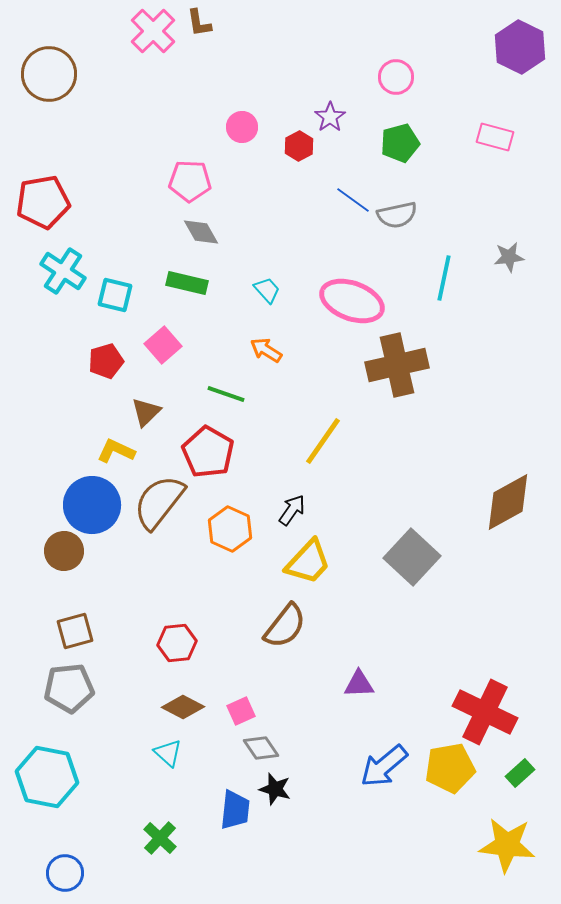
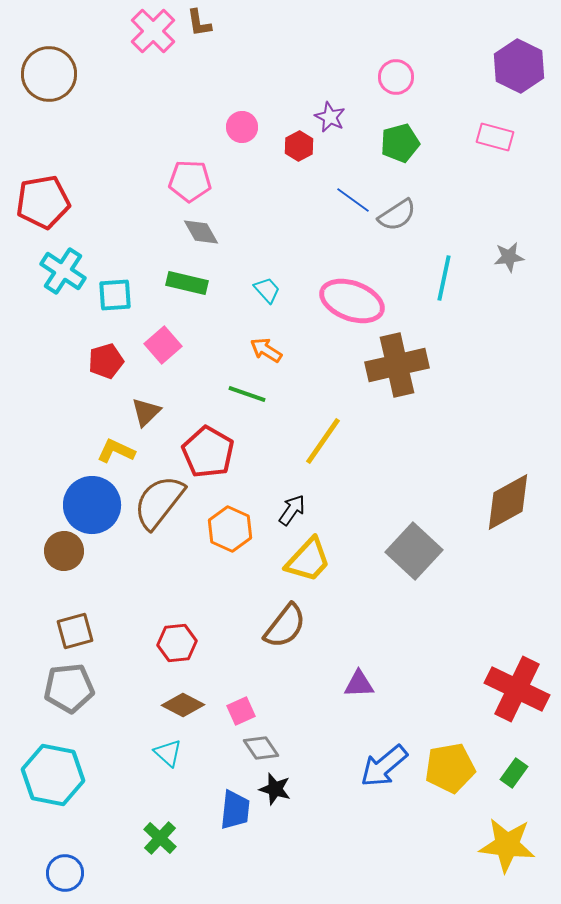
purple hexagon at (520, 47): moved 1 px left, 19 px down
purple star at (330, 117): rotated 12 degrees counterclockwise
gray semicircle at (397, 215): rotated 21 degrees counterclockwise
cyan square at (115, 295): rotated 18 degrees counterclockwise
green line at (226, 394): moved 21 px right
gray square at (412, 557): moved 2 px right, 6 px up
yellow trapezoid at (308, 562): moved 2 px up
brown diamond at (183, 707): moved 2 px up
red cross at (485, 712): moved 32 px right, 23 px up
green rectangle at (520, 773): moved 6 px left; rotated 12 degrees counterclockwise
cyan hexagon at (47, 777): moved 6 px right, 2 px up
